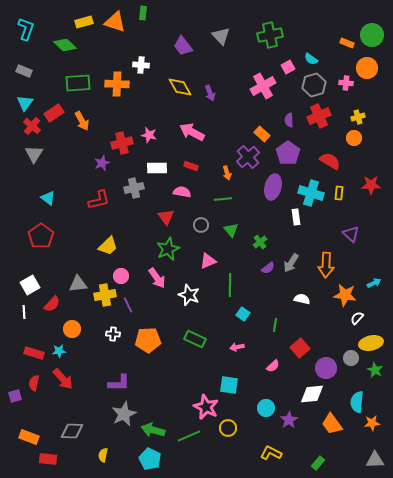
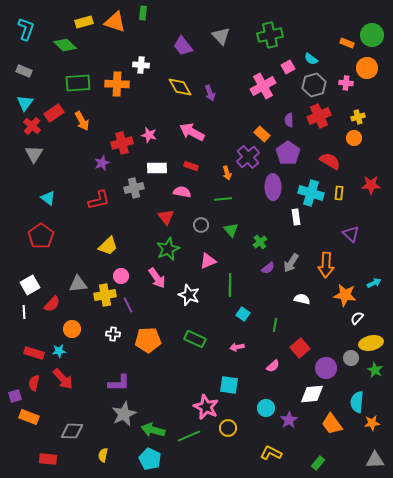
purple ellipse at (273, 187): rotated 15 degrees counterclockwise
orange rectangle at (29, 437): moved 20 px up
